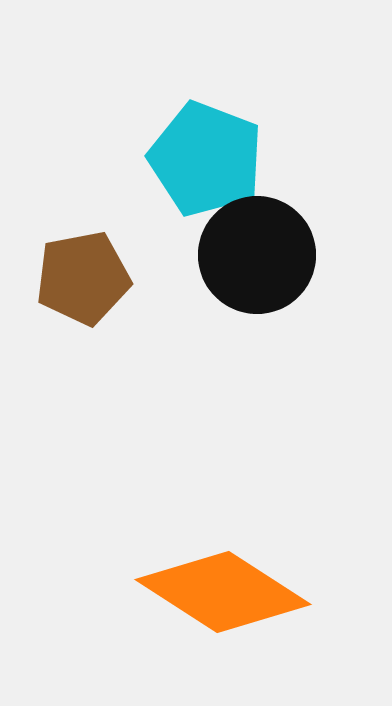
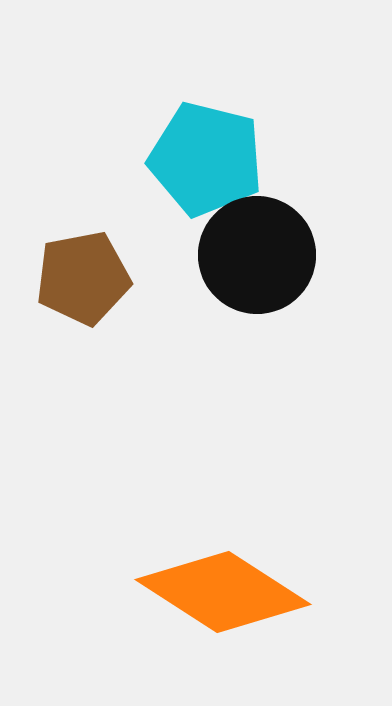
cyan pentagon: rotated 7 degrees counterclockwise
